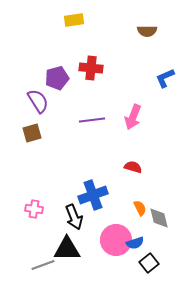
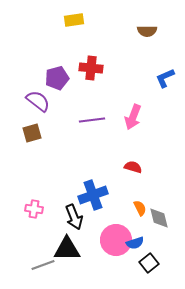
purple semicircle: rotated 20 degrees counterclockwise
